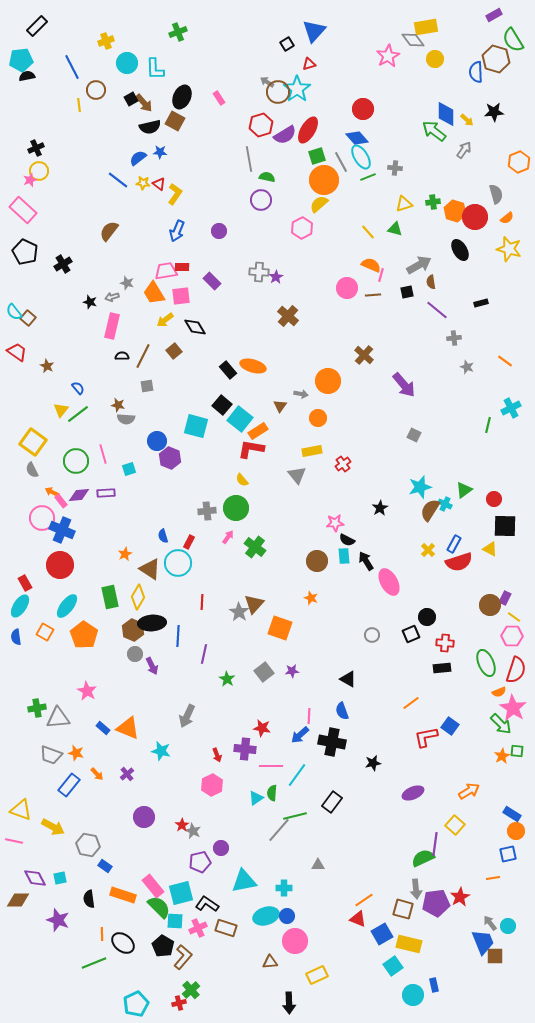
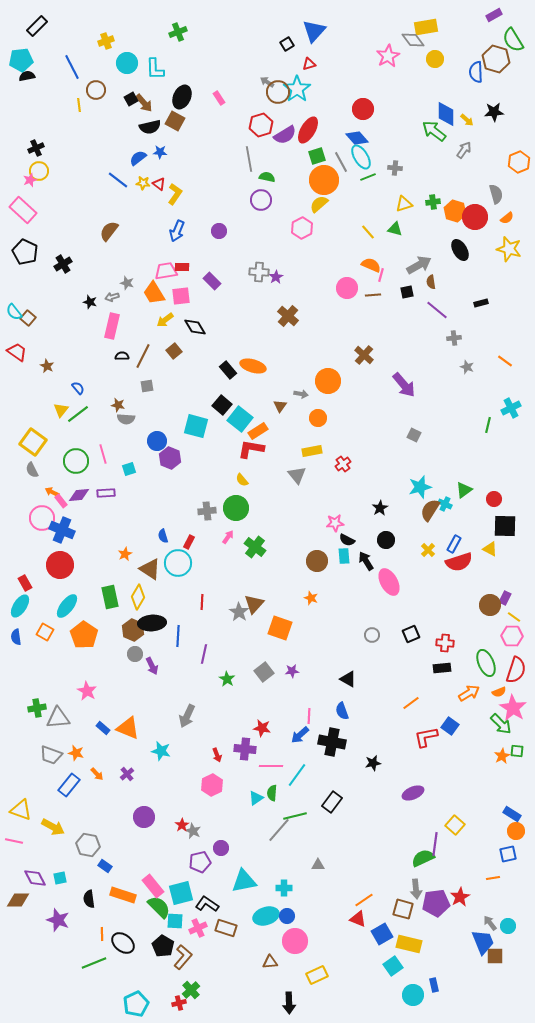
black circle at (427, 617): moved 41 px left, 77 px up
orange arrow at (469, 791): moved 98 px up
